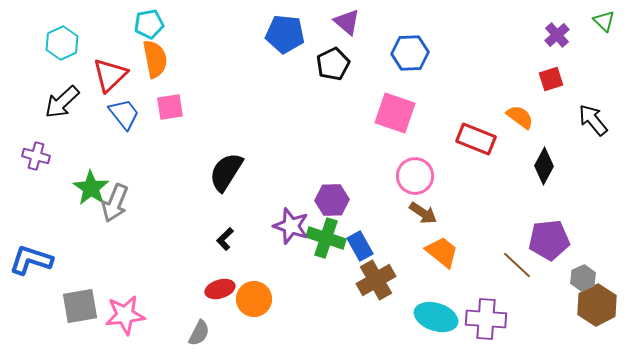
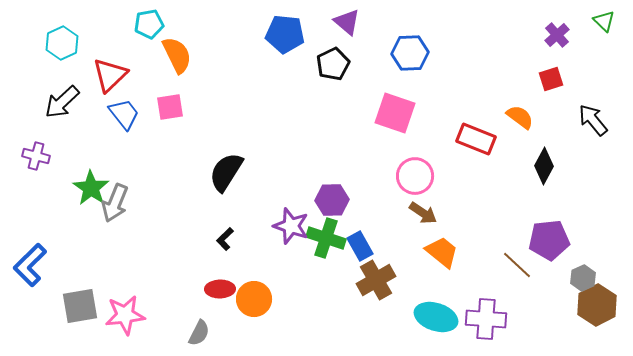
orange semicircle at (155, 59): moved 22 px right, 4 px up; rotated 15 degrees counterclockwise
blue L-shape at (31, 260): moved 1 px left, 5 px down; rotated 63 degrees counterclockwise
red ellipse at (220, 289): rotated 16 degrees clockwise
